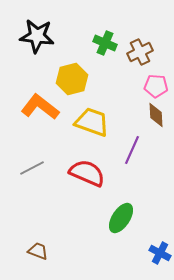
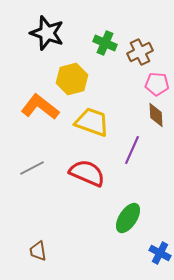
black star: moved 10 px right, 3 px up; rotated 12 degrees clockwise
pink pentagon: moved 1 px right, 2 px up
green ellipse: moved 7 px right
brown trapezoid: rotated 120 degrees counterclockwise
